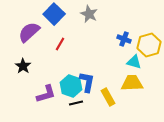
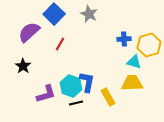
blue cross: rotated 24 degrees counterclockwise
